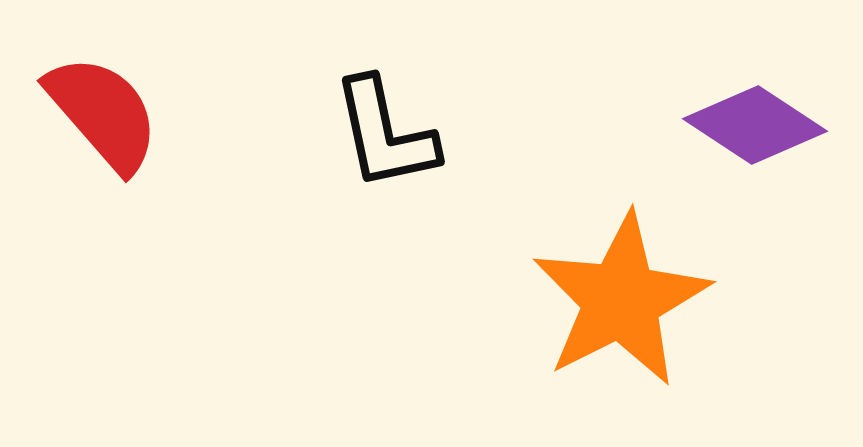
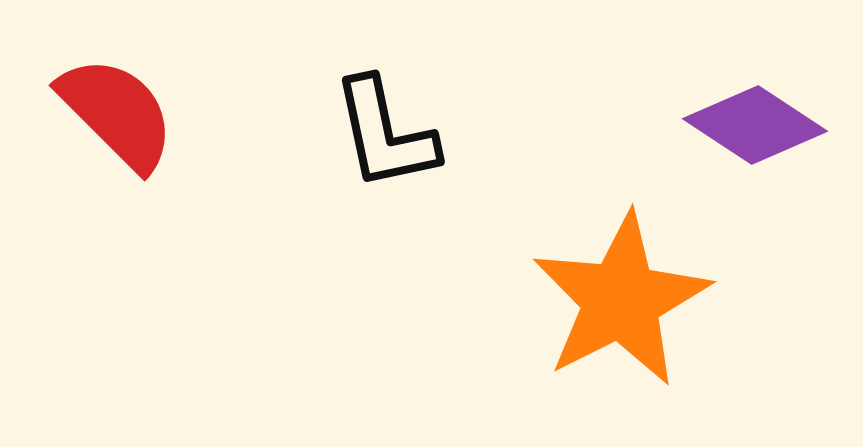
red semicircle: moved 14 px right; rotated 4 degrees counterclockwise
